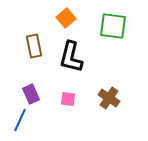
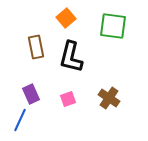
brown rectangle: moved 2 px right, 1 px down
pink square: rotated 28 degrees counterclockwise
